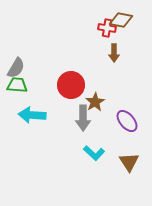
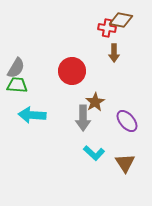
red circle: moved 1 px right, 14 px up
brown triangle: moved 4 px left, 1 px down
